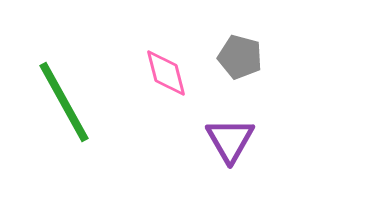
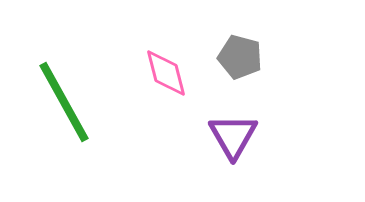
purple triangle: moved 3 px right, 4 px up
